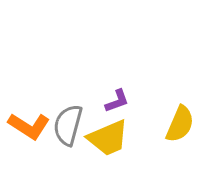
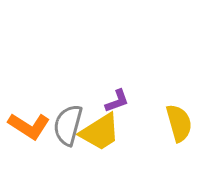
yellow semicircle: moved 1 px left, 1 px up; rotated 39 degrees counterclockwise
yellow trapezoid: moved 8 px left, 6 px up; rotated 9 degrees counterclockwise
